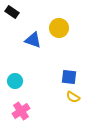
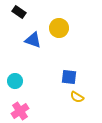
black rectangle: moved 7 px right
yellow semicircle: moved 4 px right
pink cross: moved 1 px left
